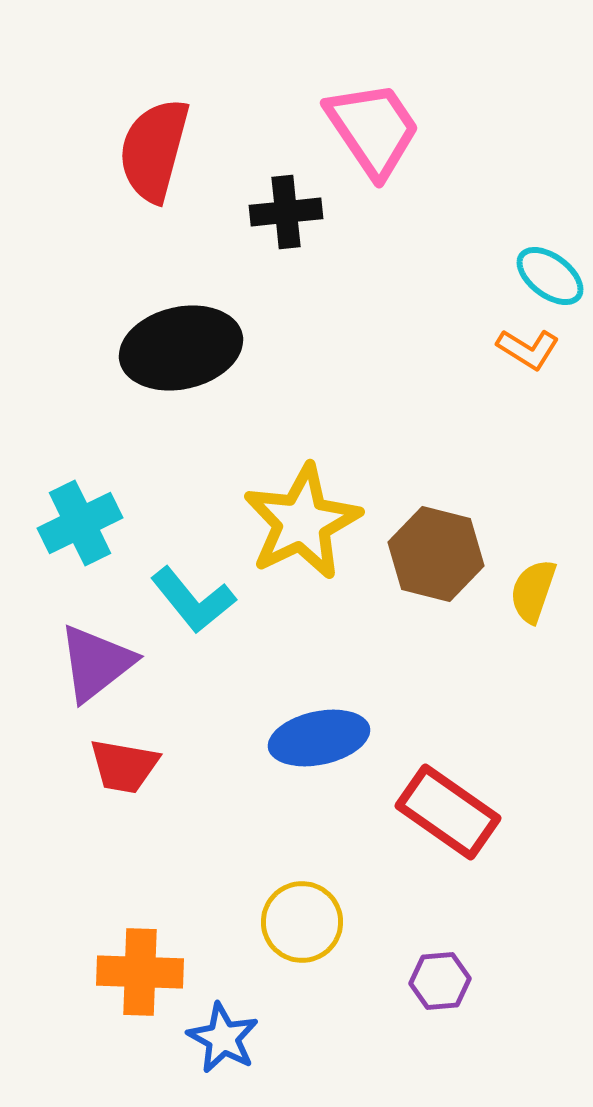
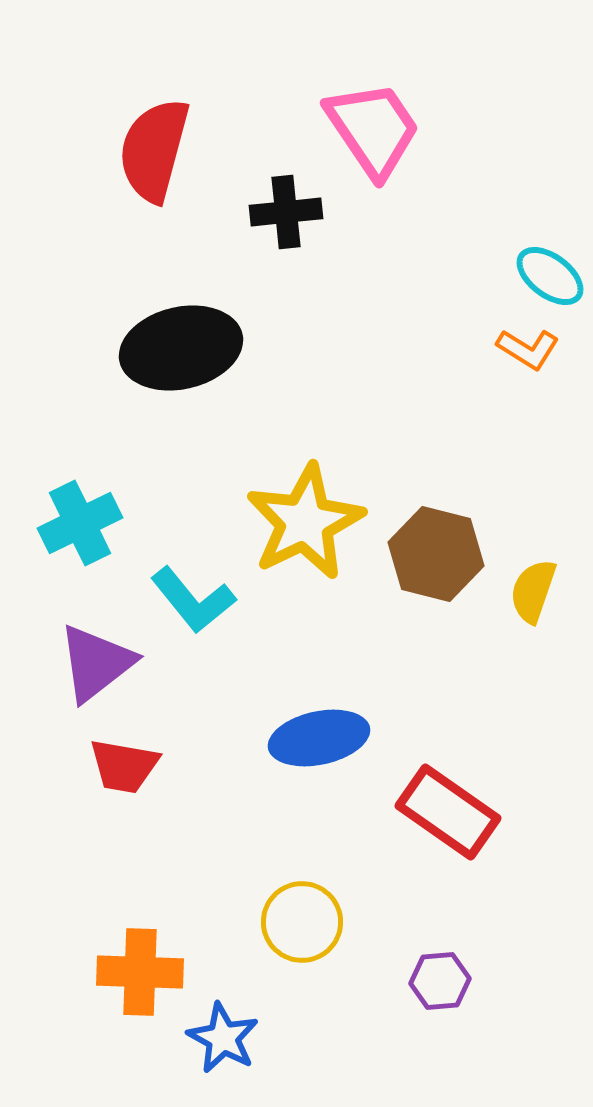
yellow star: moved 3 px right
